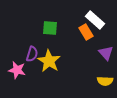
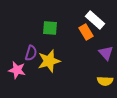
purple semicircle: moved 1 px left, 1 px up
yellow star: rotated 25 degrees clockwise
